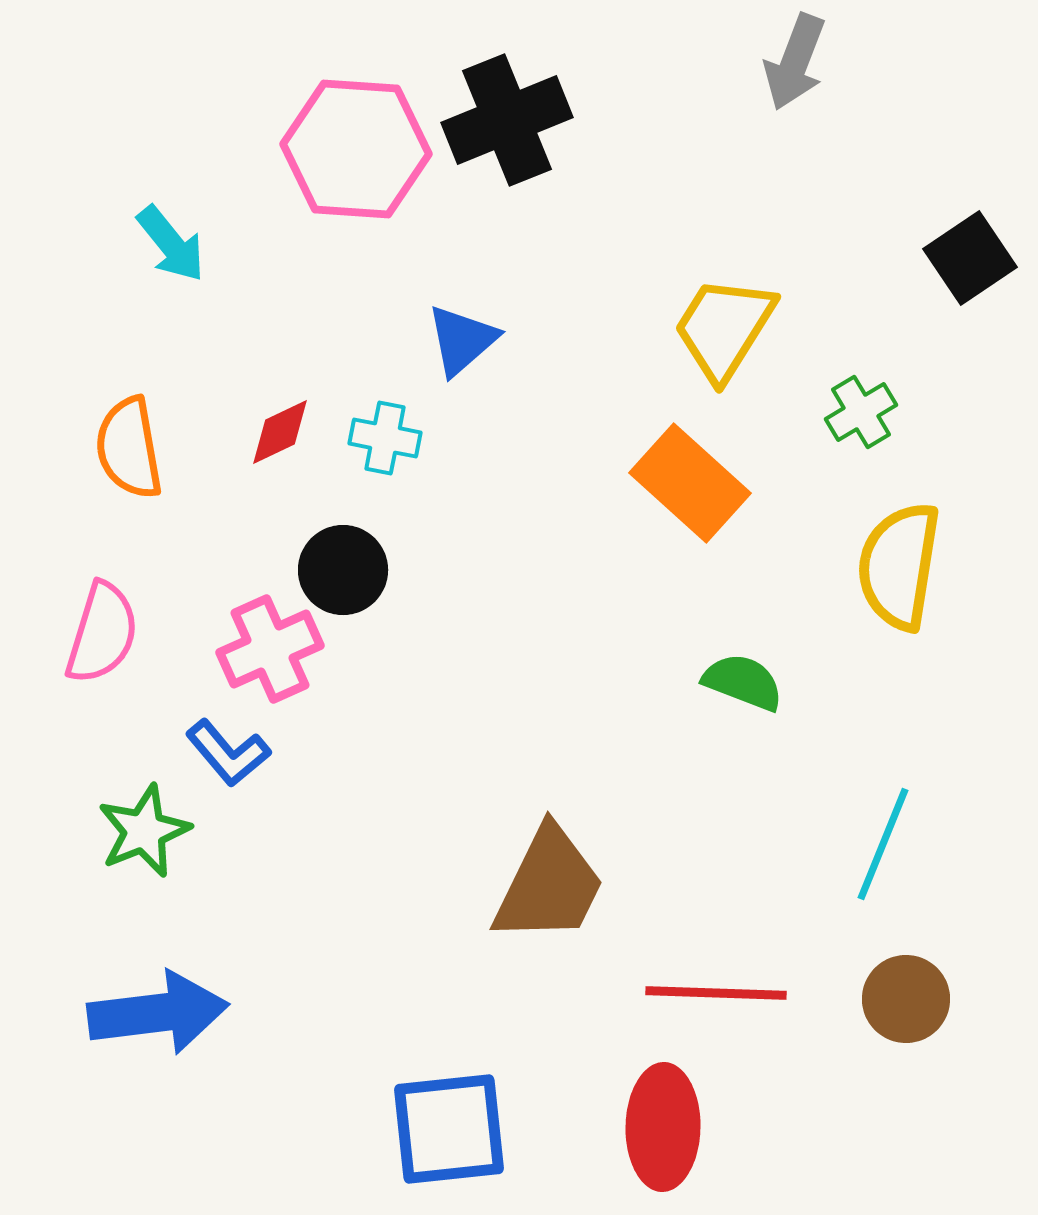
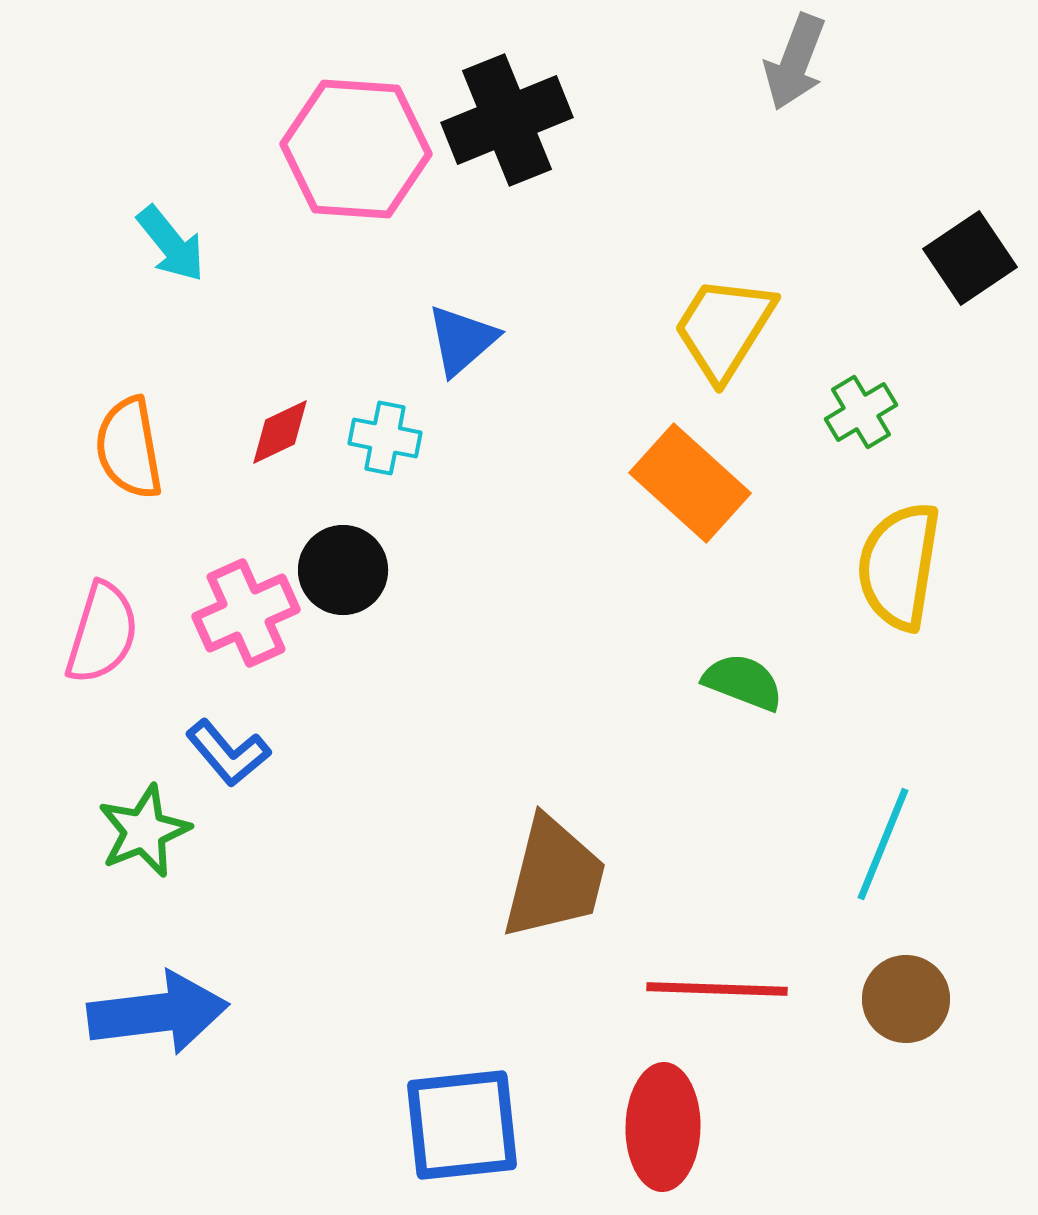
pink cross: moved 24 px left, 36 px up
brown trapezoid: moved 5 px right, 7 px up; rotated 12 degrees counterclockwise
red line: moved 1 px right, 4 px up
blue square: moved 13 px right, 4 px up
